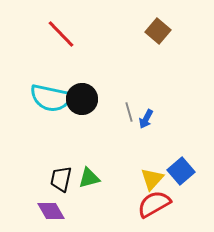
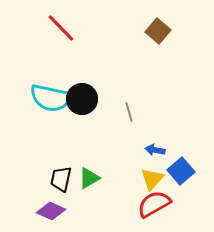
red line: moved 6 px up
blue arrow: moved 9 px right, 31 px down; rotated 72 degrees clockwise
green triangle: rotated 15 degrees counterclockwise
purple diamond: rotated 36 degrees counterclockwise
